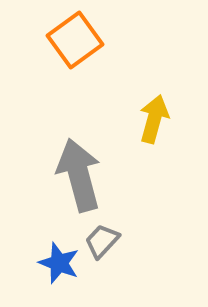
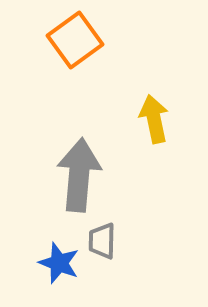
yellow arrow: rotated 27 degrees counterclockwise
gray arrow: rotated 20 degrees clockwise
gray trapezoid: rotated 42 degrees counterclockwise
